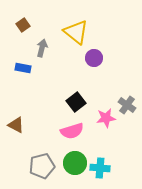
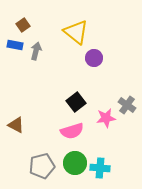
gray arrow: moved 6 px left, 3 px down
blue rectangle: moved 8 px left, 23 px up
